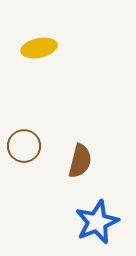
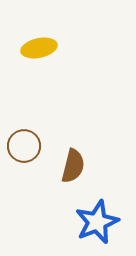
brown semicircle: moved 7 px left, 5 px down
